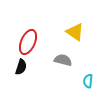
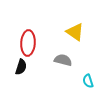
red ellipse: moved 1 px down; rotated 20 degrees counterclockwise
cyan semicircle: rotated 24 degrees counterclockwise
